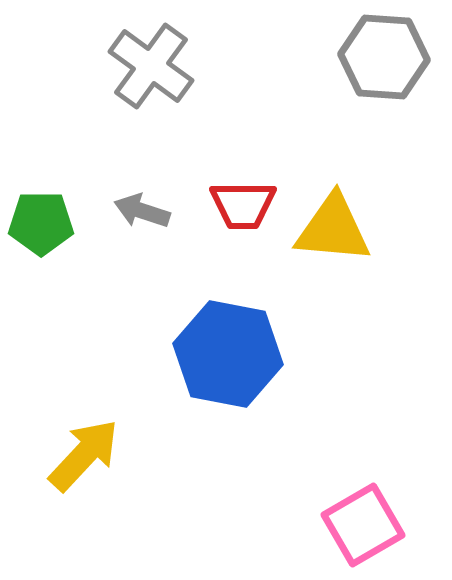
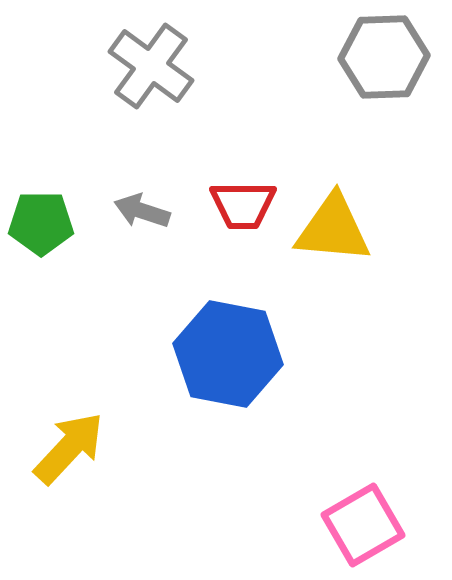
gray hexagon: rotated 6 degrees counterclockwise
yellow arrow: moved 15 px left, 7 px up
